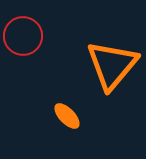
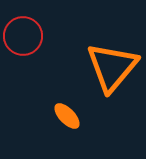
orange triangle: moved 2 px down
